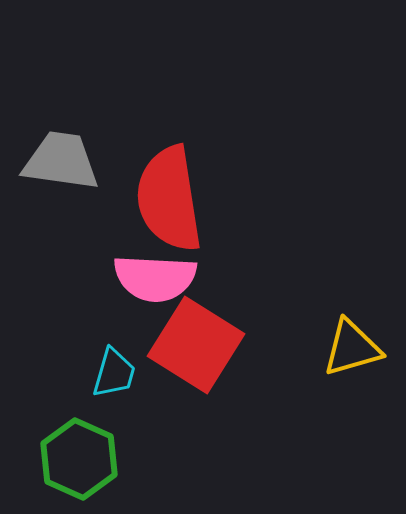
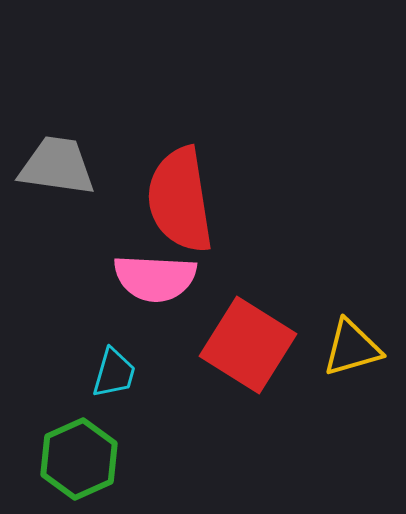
gray trapezoid: moved 4 px left, 5 px down
red semicircle: moved 11 px right, 1 px down
red square: moved 52 px right
green hexagon: rotated 12 degrees clockwise
